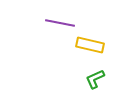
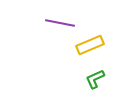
yellow rectangle: rotated 36 degrees counterclockwise
